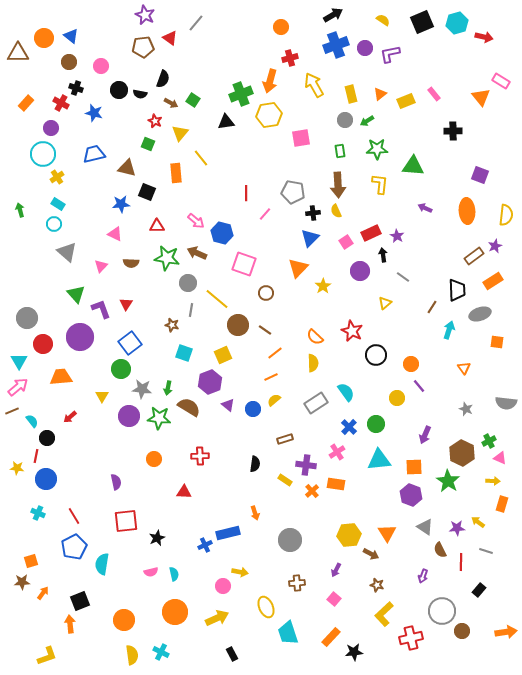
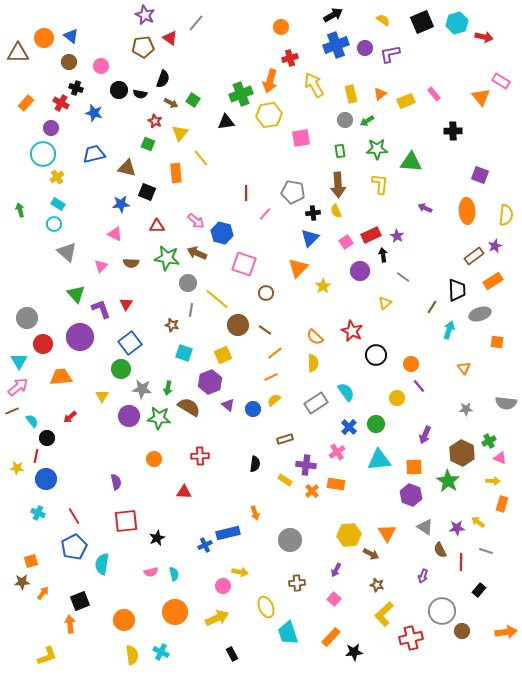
green triangle at (413, 166): moved 2 px left, 4 px up
red rectangle at (371, 233): moved 2 px down
gray star at (466, 409): rotated 24 degrees counterclockwise
